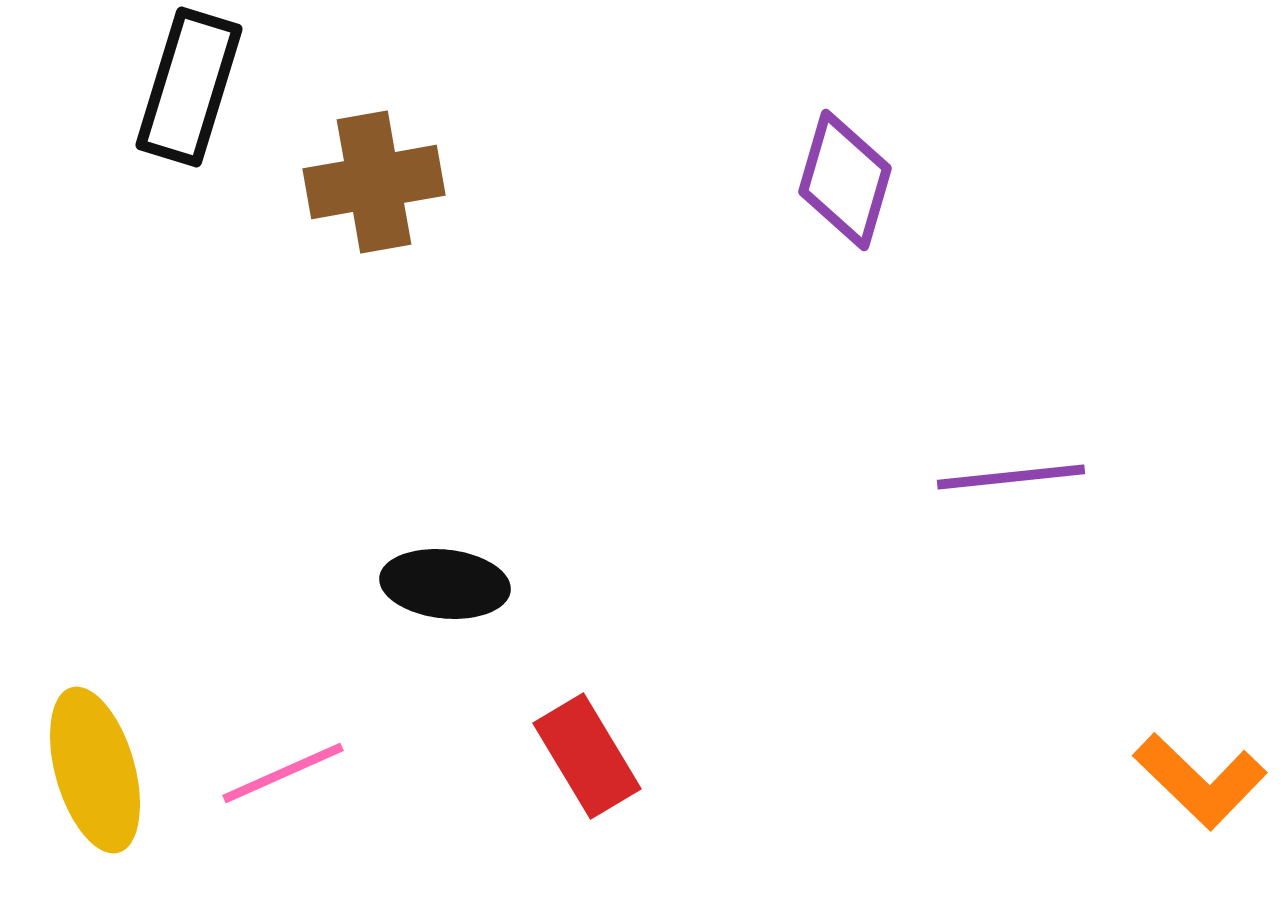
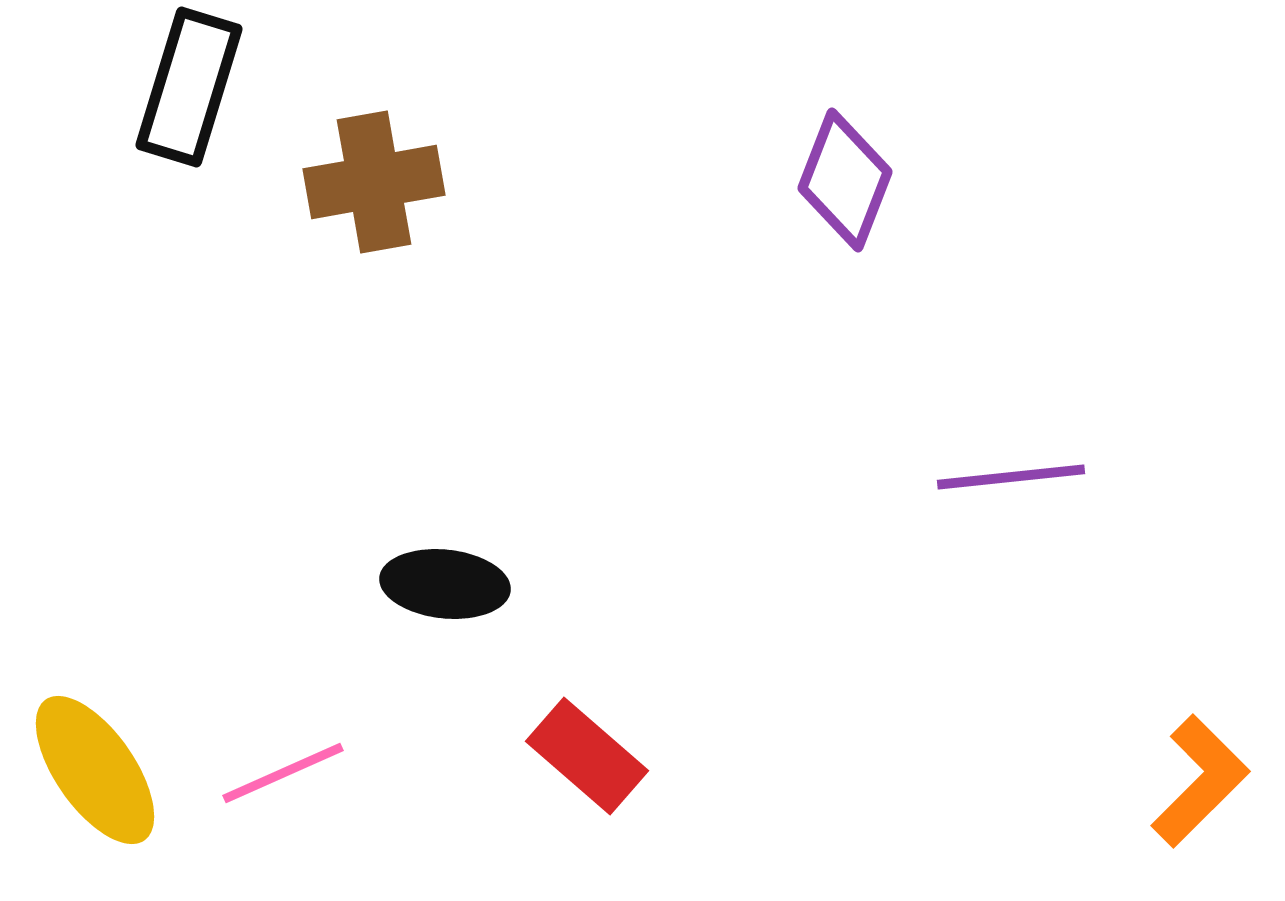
purple diamond: rotated 5 degrees clockwise
red rectangle: rotated 18 degrees counterclockwise
yellow ellipse: rotated 19 degrees counterclockwise
orange L-shape: rotated 89 degrees counterclockwise
